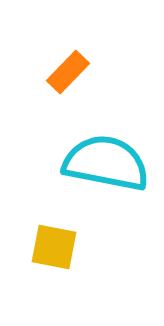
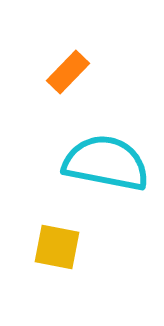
yellow square: moved 3 px right
